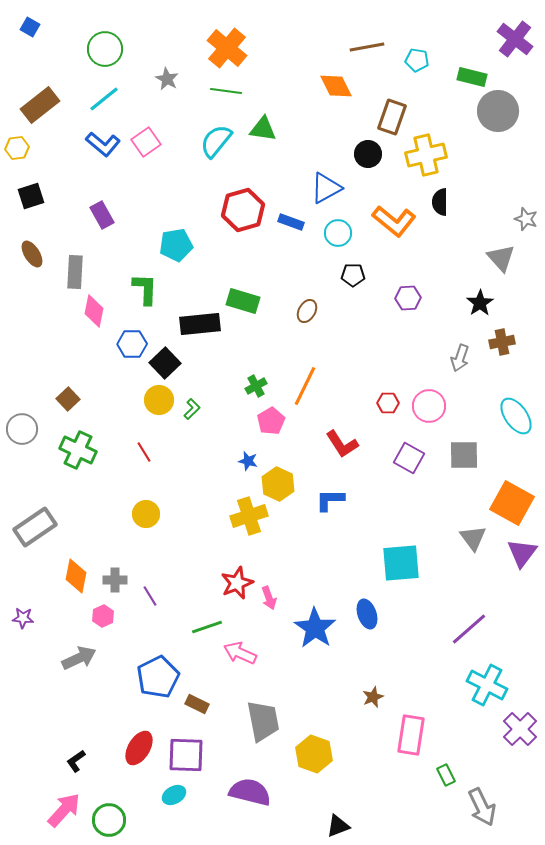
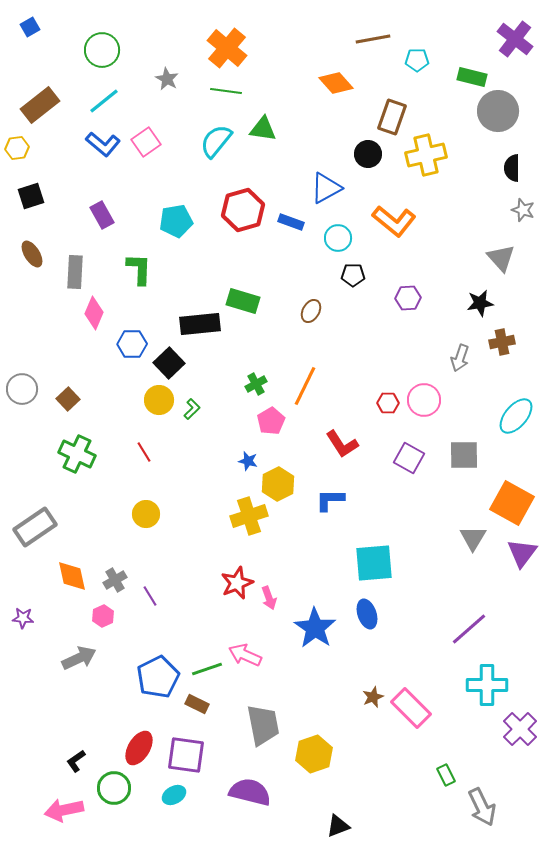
blue square at (30, 27): rotated 30 degrees clockwise
brown line at (367, 47): moved 6 px right, 8 px up
green circle at (105, 49): moved 3 px left, 1 px down
cyan pentagon at (417, 60): rotated 10 degrees counterclockwise
orange diamond at (336, 86): moved 3 px up; rotated 16 degrees counterclockwise
cyan line at (104, 99): moved 2 px down
black semicircle at (440, 202): moved 72 px right, 34 px up
gray star at (526, 219): moved 3 px left, 9 px up
cyan circle at (338, 233): moved 5 px down
cyan pentagon at (176, 245): moved 24 px up
green L-shape at (145, 289): moved 6 px left, 20 px up
black star at (480, 303): rotated 24 degrees clockwise
pink diamond at (94, 311): moved 2 px down; rotated 12 degrees clockwise
brown ellipse at (307, 311): moved 4 px right
black square at (165, 363): moved 4 px right
green cross at (256, 386): moved 2 px up
pink circle at (429, 406): moved 5 px left, 6 px up
cyan ellipse at (516, 416): rotated 75 degrees clockwise
gray circle at (22, 429): moved 40 px up
green cross at (78, 450): moved 1 px left, 4 px down
yellow hexagon at (278, 484): rotated 8 degrees clockwise
gray triangle at (473, 538): rotated 8 degrees clockwise
cyan square at (401, 563): moved 27 px left
orange diamond at (76, 576): moved 4 px left; rotated 24 degrees counterclockwise
gray cross at (115, 580): rotated 30 degrees counterclockwise
green line at (207, 627): moved 42 px down
pink arrow at (240, 653): moved 5 px right, 2 px down
cyan cross at (487, 685): rotated 27 degrees counterclockwise
gray trapezoid at (263, 721): moved 4 px down
pink rectangle at (411, 735): moved 27 px up; rotated 54 degrees counterclockwise
yellow hexagon at (314, 754): rotated 21 degrees clockwise
purple square at (186, 755): rotated 6 degrees clockwise
pink arrow at (64, 810): rotated 144 degrees counterclockwise
green circle at (109, 820): moved 5 px right, 32 px up
